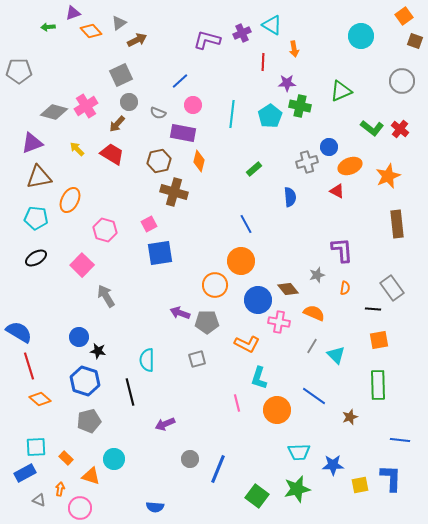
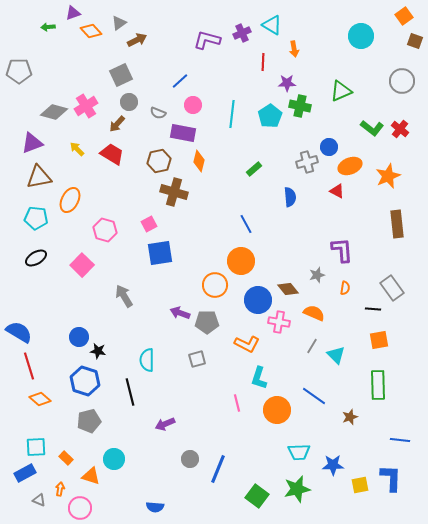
gray arrow at (106, 296): moved 18 px right
